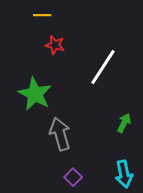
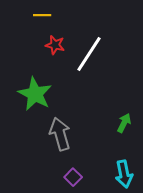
white line: moved 14 px left, 13 px up
